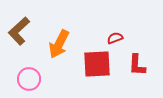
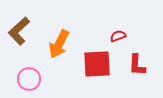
red semicircle: moved 3 px right, 2 px up
